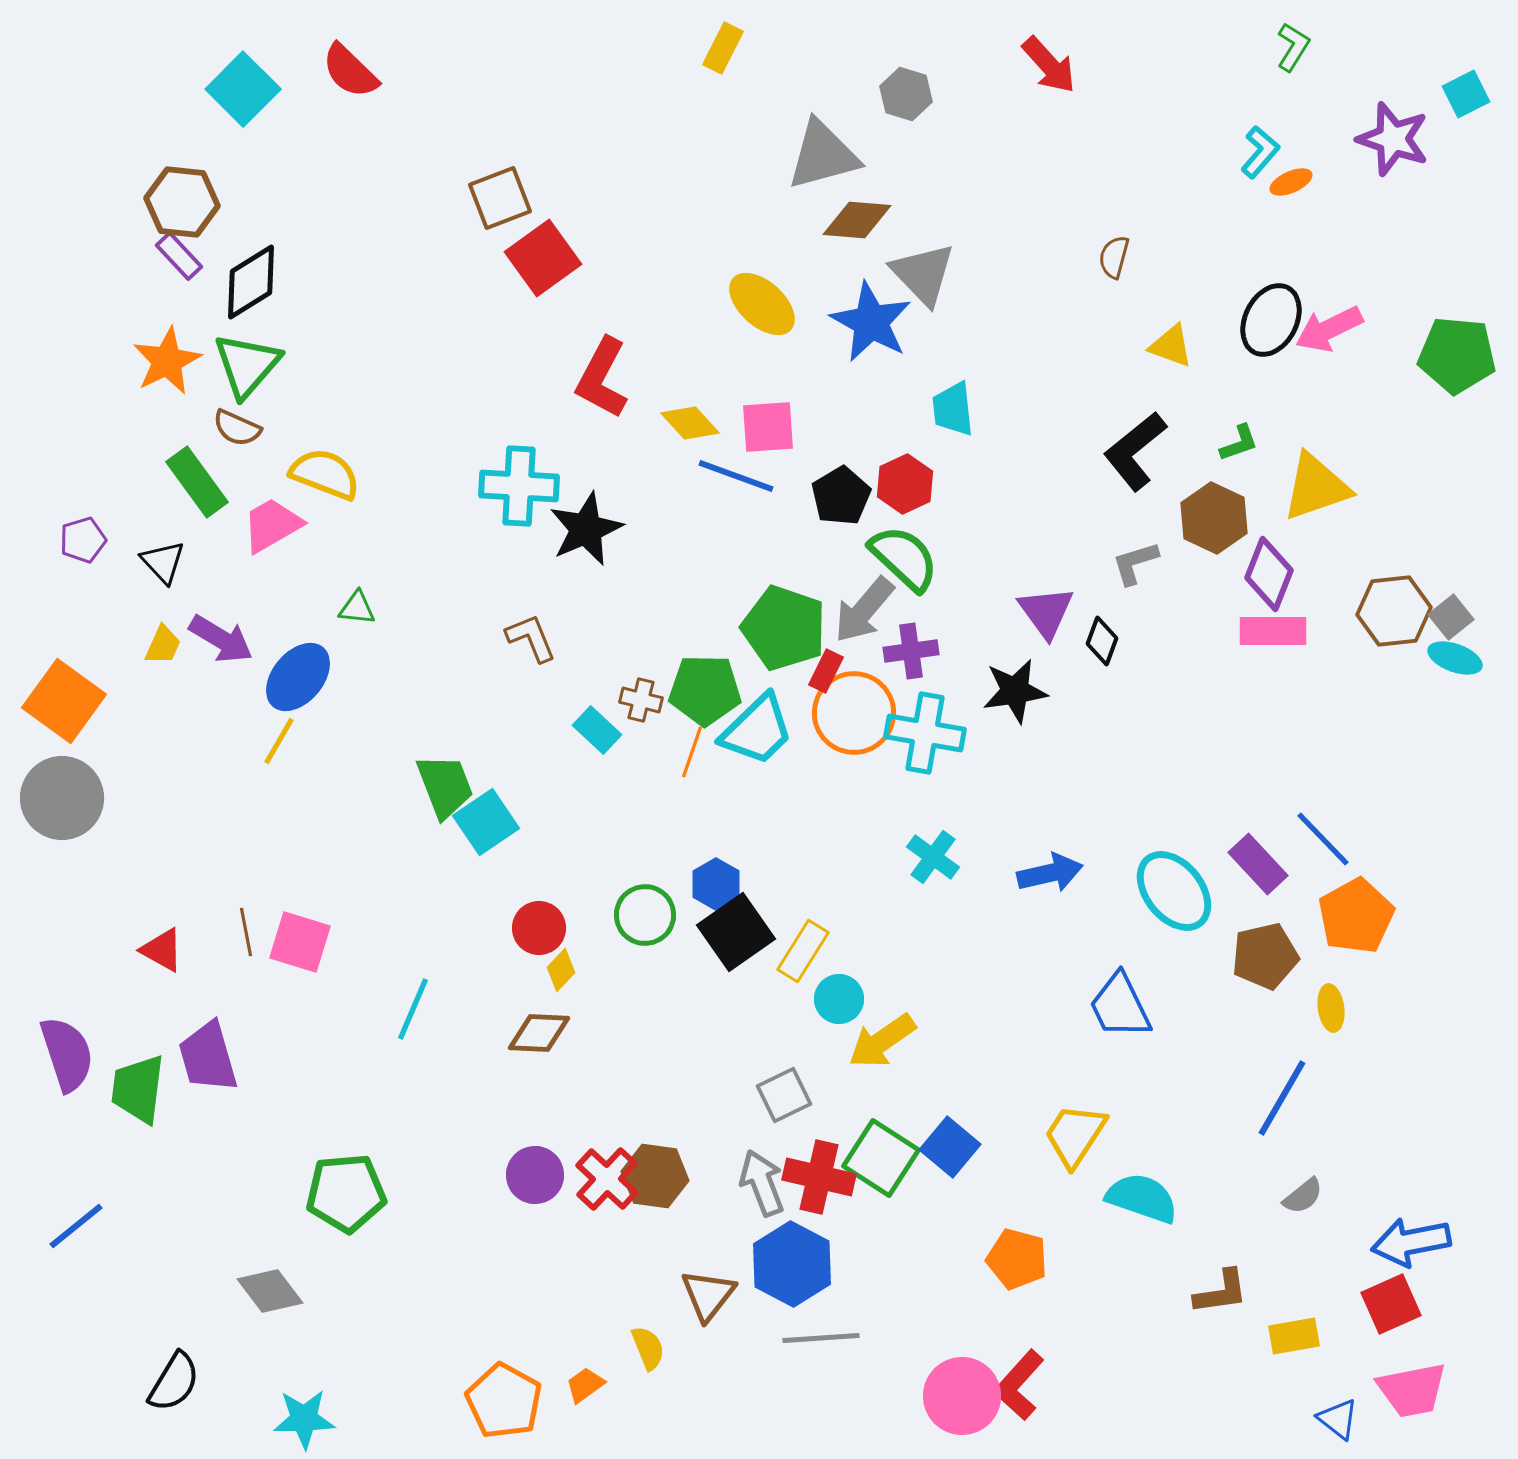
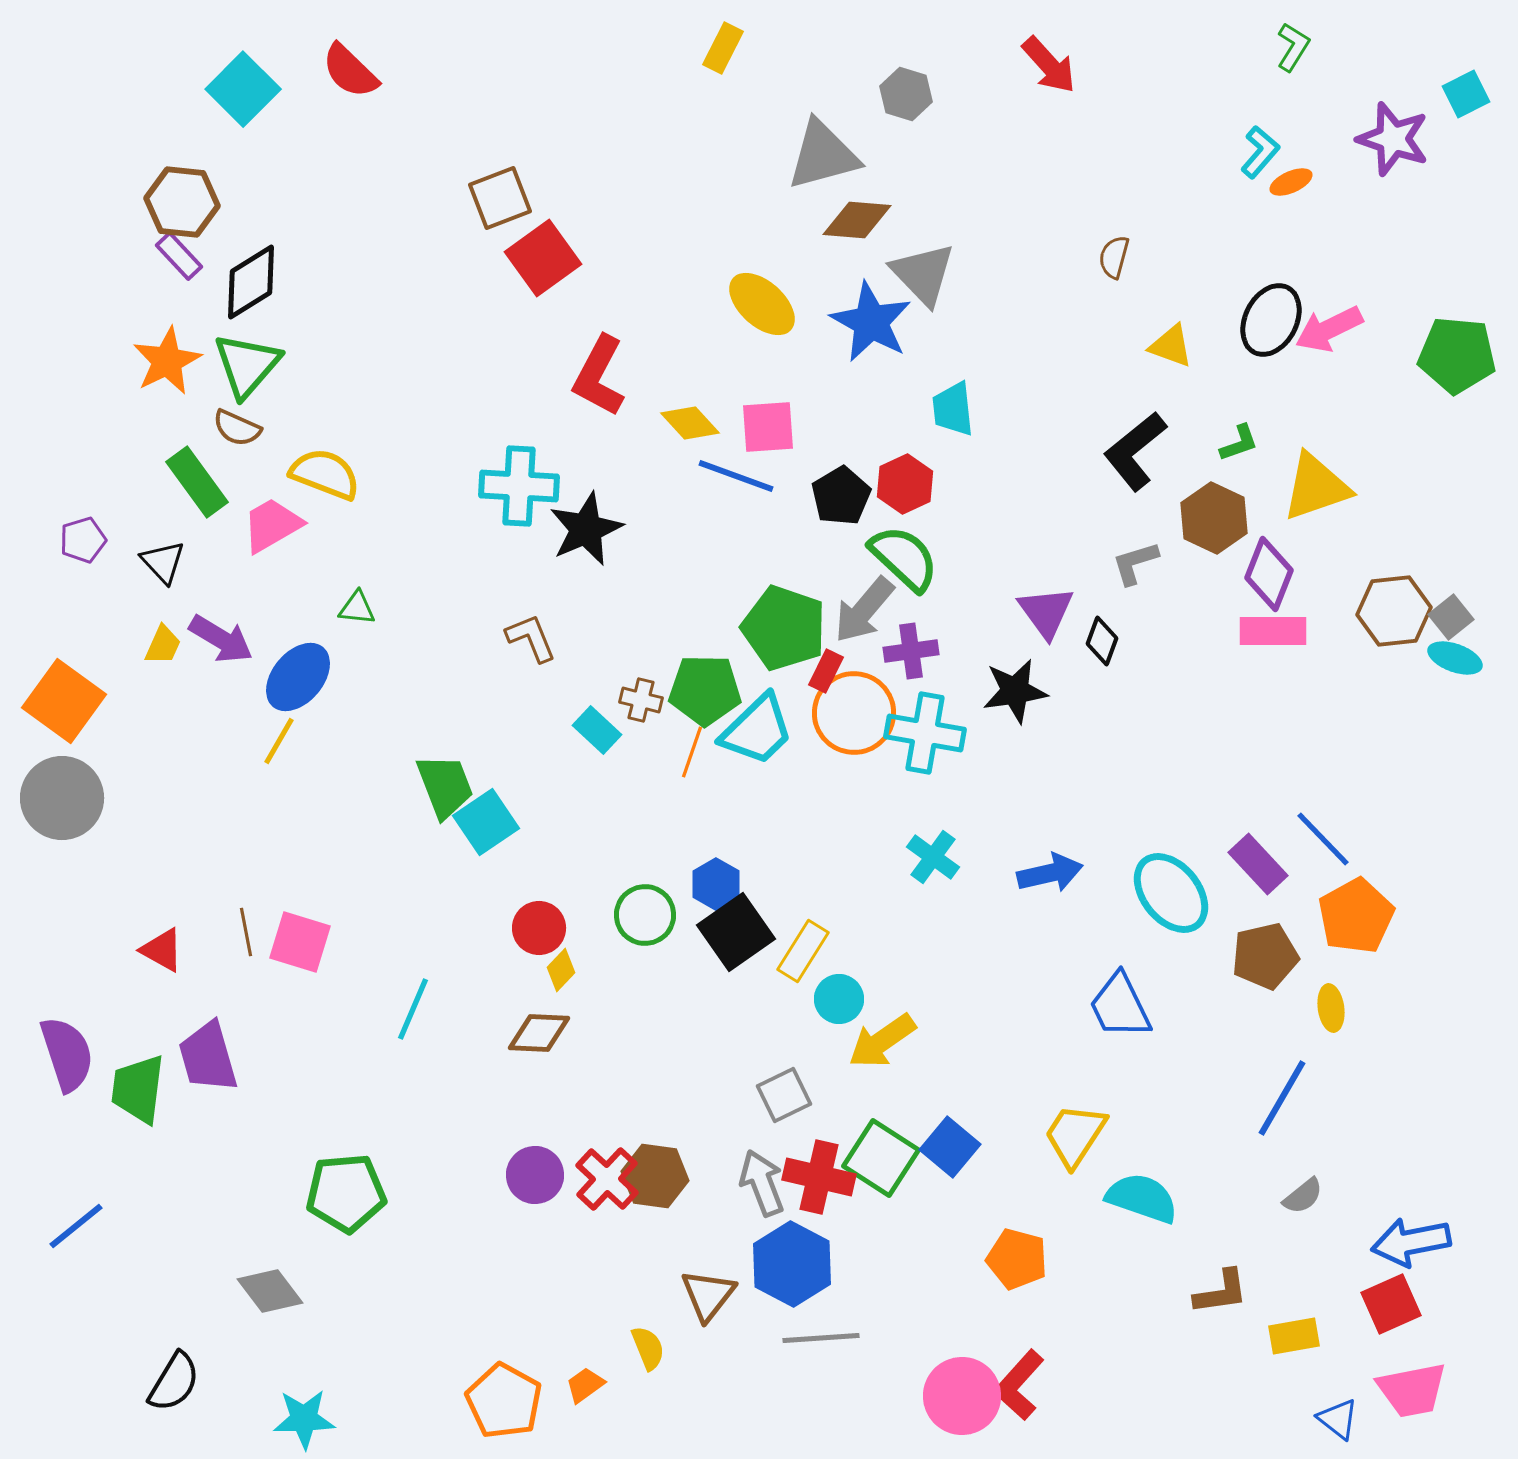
red L-shape at (602, 378): moved 3 px left, 2 px up
cyan ellipse at (1174, 891): moved 3 px left, 2 px down
